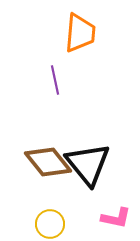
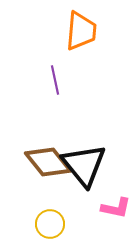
orange trapezoid: moved 1 px right, 2 px up
black triangle: moved 4 px left, 1 px down
pink L-shape: moved 10 px up
